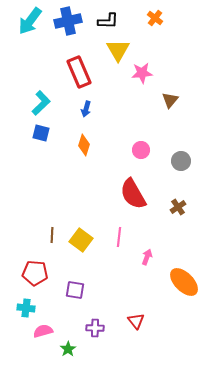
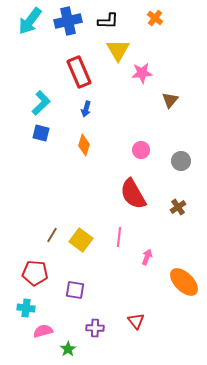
brown line: rotated 28 degrees clockwise
